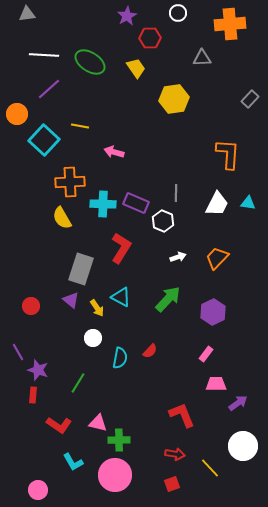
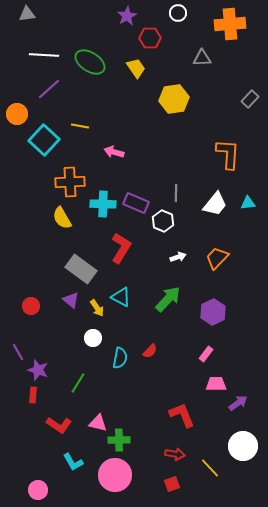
cyan triangle at (248, 203): rotated 14 degrees counterclockwise
white trapezoid at (217, 204): moved 2 px left; rotated 12 degrees clockwise
gray rectangle at (81, 269): rotated 72 degrees counterclockwise
